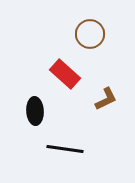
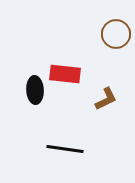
brown circle: moved 26 px right
red rectangle: rotated 36 degrees counterclockwise
black ellipse: moved 21 px up
